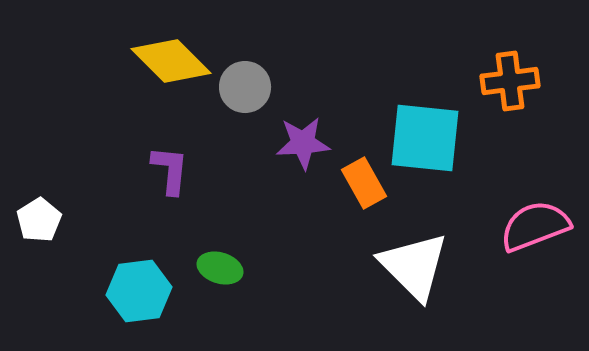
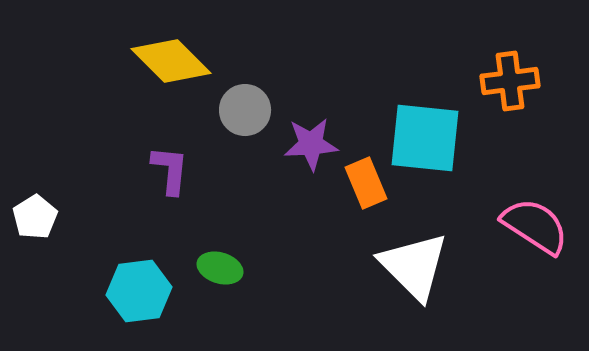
gray circle: moved 23 px down
purple star: moved 8 px right, 1 px down
orange rectangle: moved 2 px right; rotated 6 degrees clockwise
white pentagon: moved 4 px left, 3 px up
pink semicircle: rotated 54 degrees clockwise
